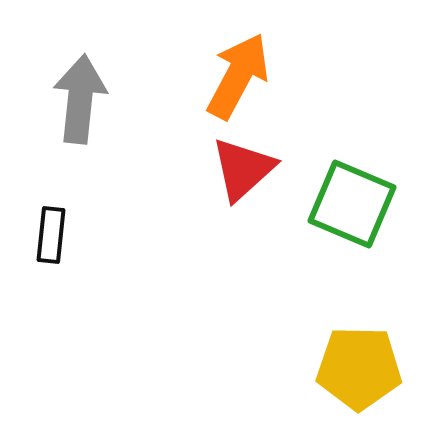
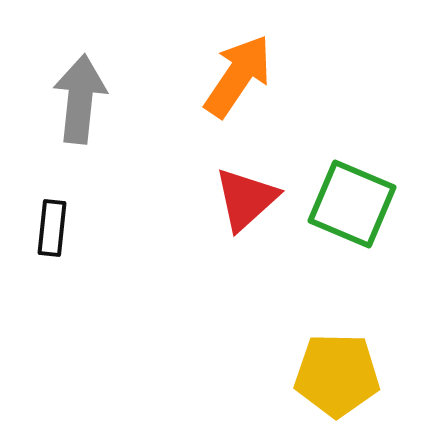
orange arrow: rotated 6 degrees clockwise
red triangle: moved 3 px right, 30 px down
black rectangle: moved 1 px right, 7 px up
yellow pentagon: moved 22 px left, 7 px down
